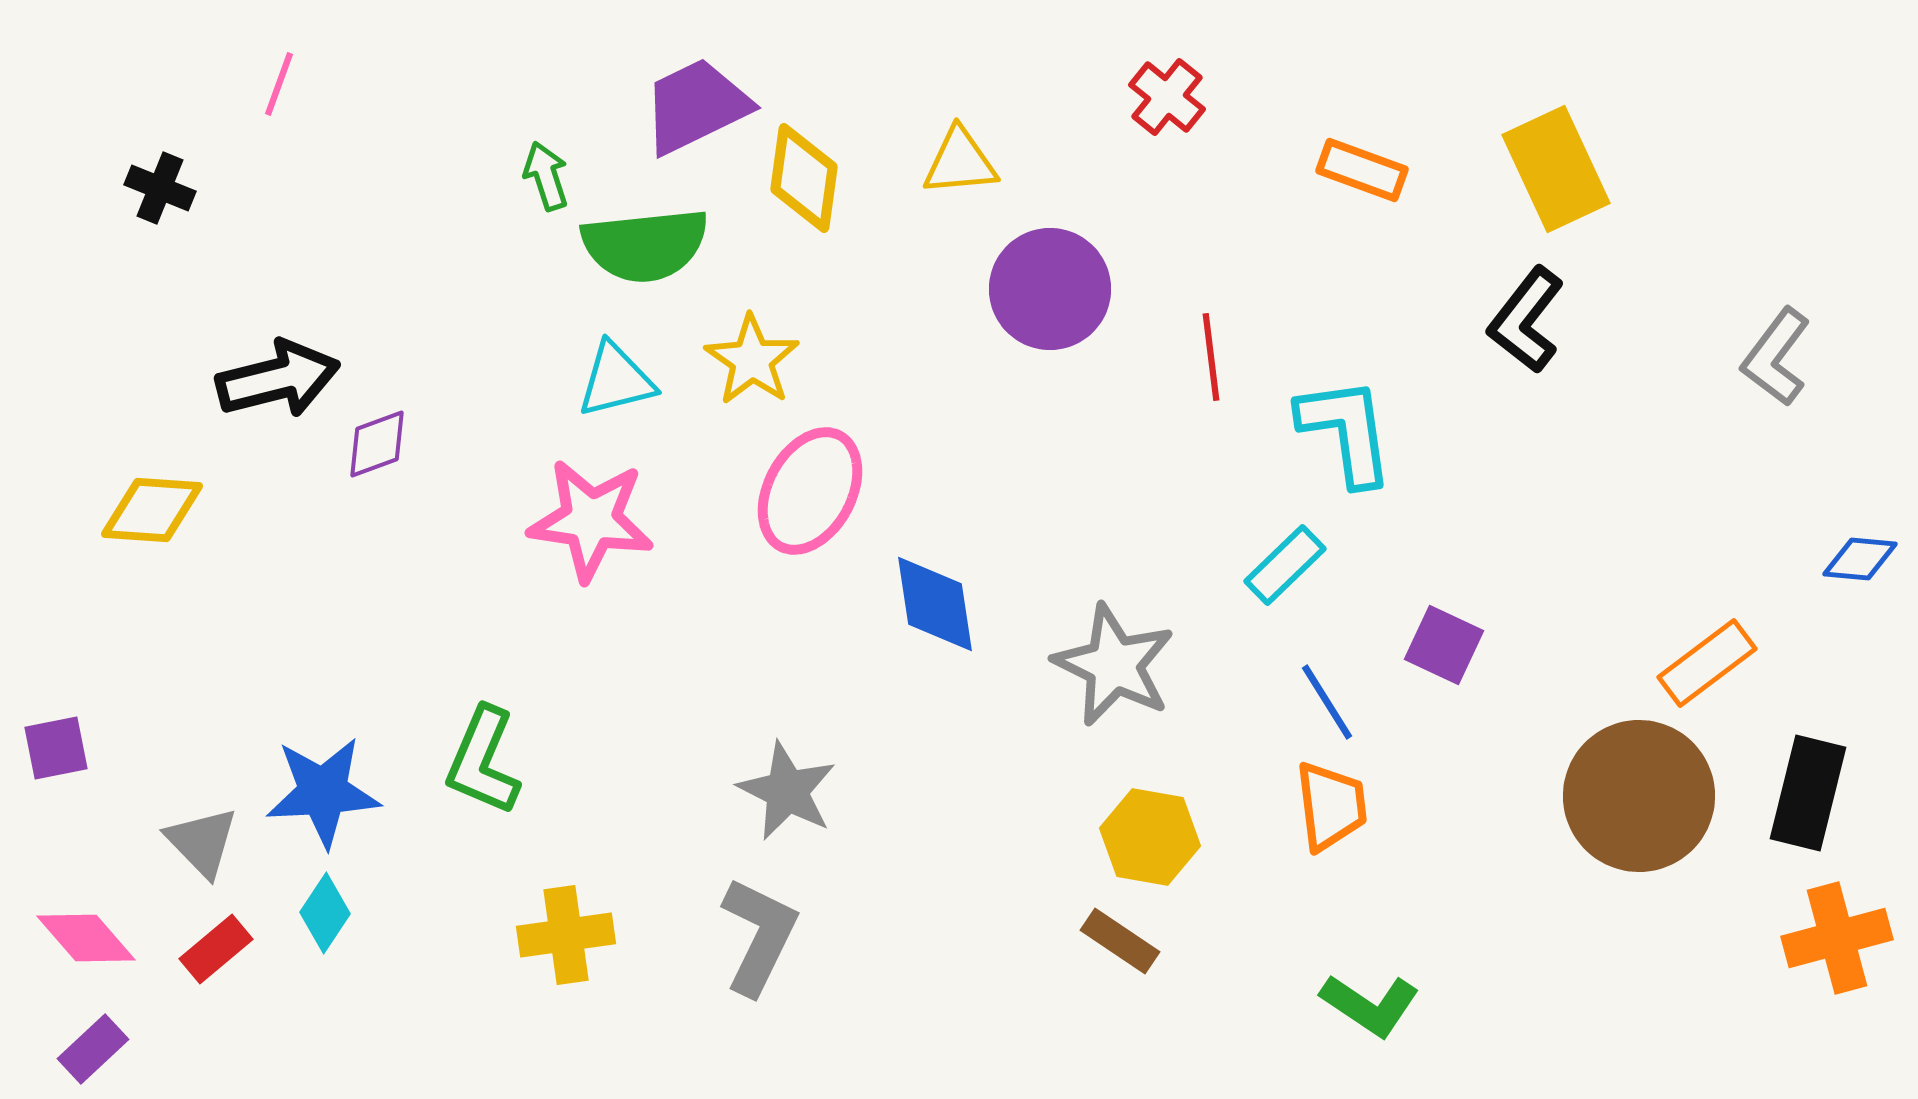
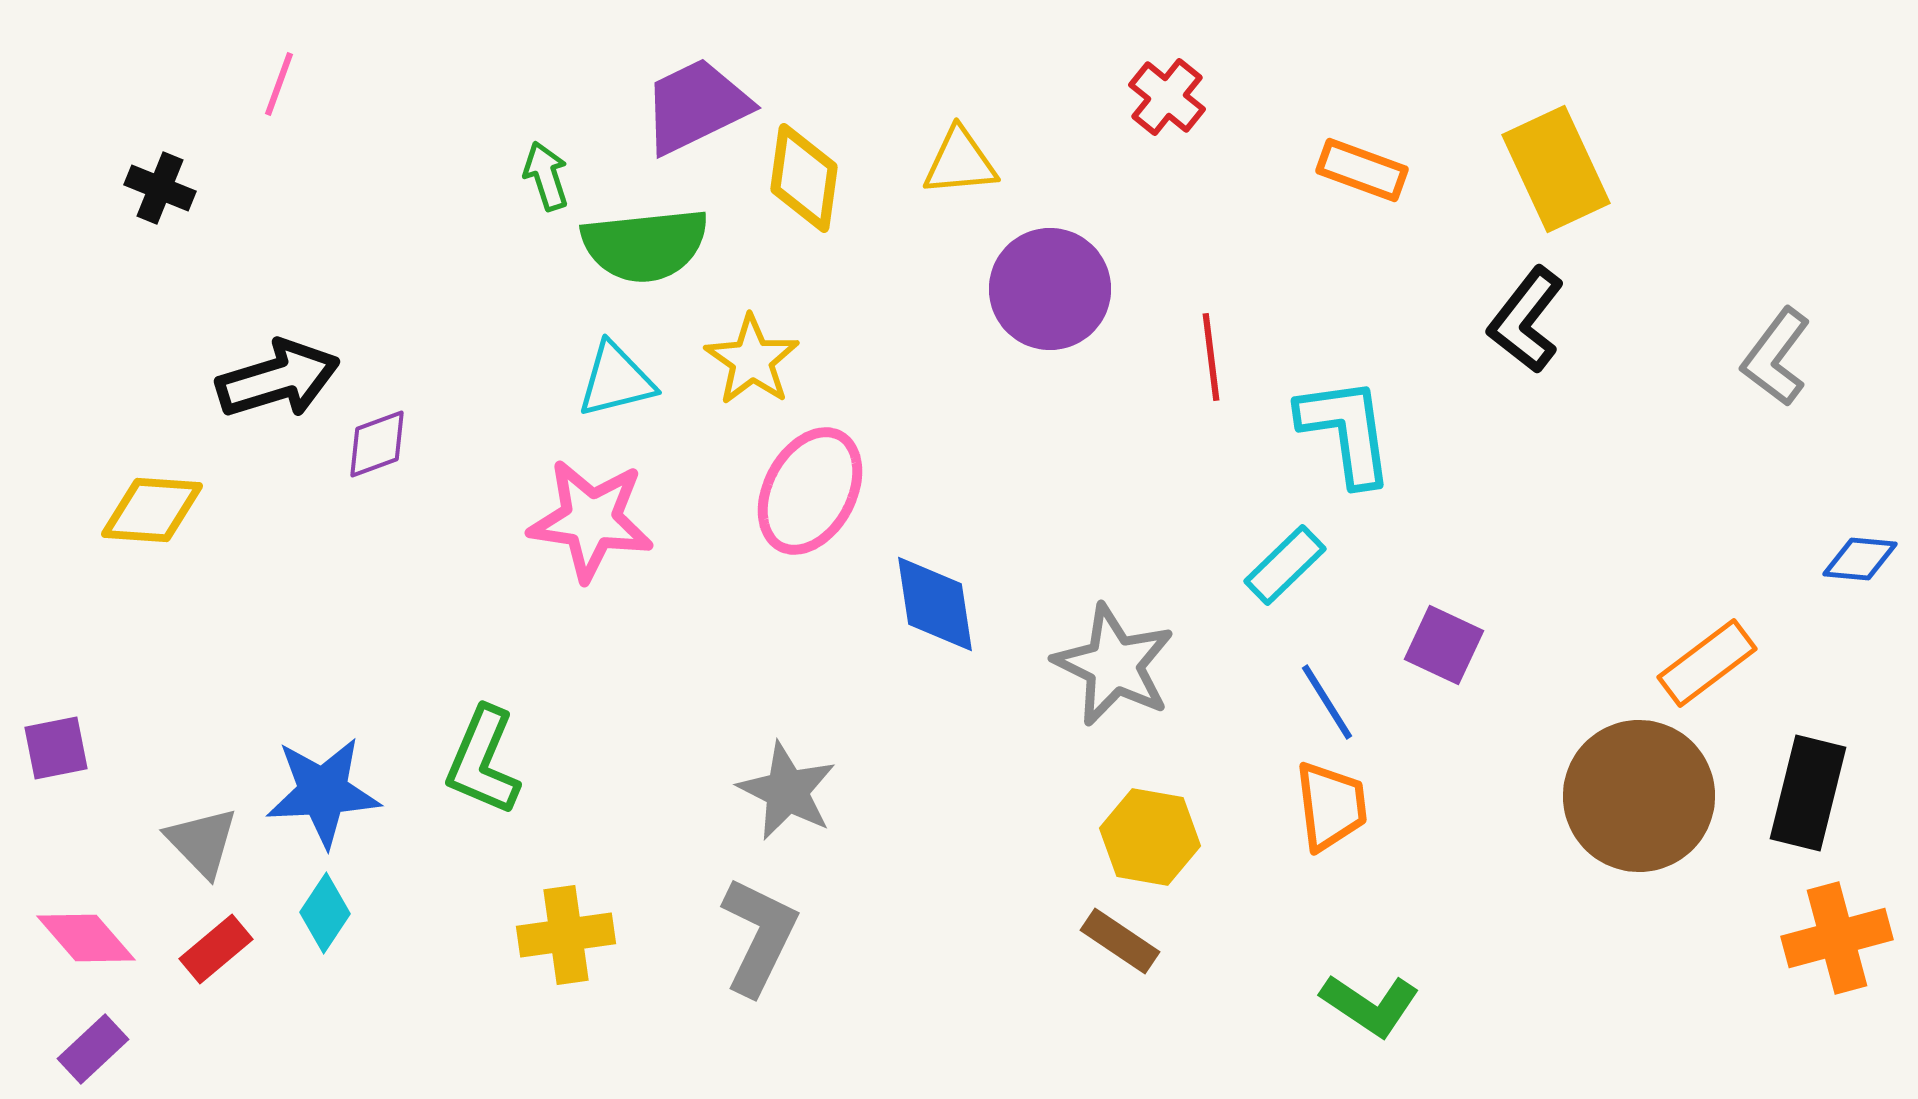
black arrow at (278, 379): rotated 3 degrees counterclockwise
